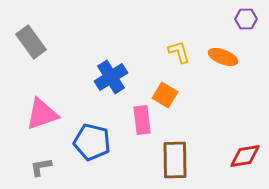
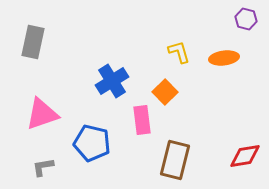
purple hexagon: rotated 15 degrees clockwise
gray rectangle: moved 2 px right; rotated 48 degrees clockwise
orange ellipse: moved 1 px right, 1 px down; rotated 28 degrees counterclockwise
blue cross: moved 1 px right, 4 px down
orange square: moved 3 px up; rotated 15 degrees clockwise
blue pentagon: moved 1 px down
brown rectangle: rotated 15 degrees clockwise
gray L-shape: moved 2 px right
